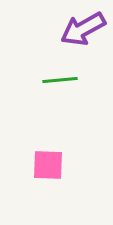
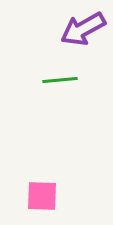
pink square: moved 6 px left, 31 px down
